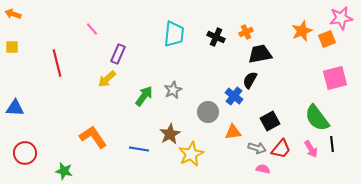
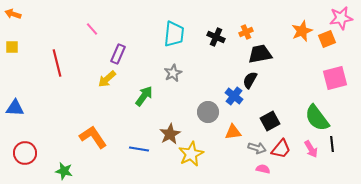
gray star: moved 17 px up
